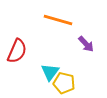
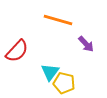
red semicircle: rotated 20 degrees clockwise
